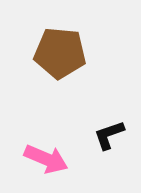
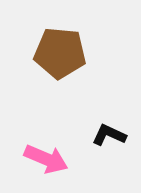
black L-shape: rotated 44 degrees clockwise
